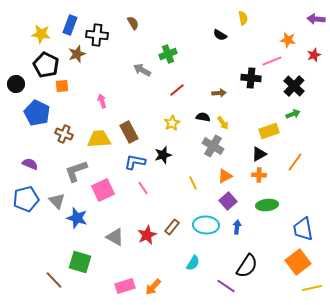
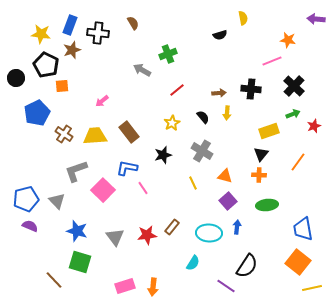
black cross at (97, 35): moved 1 px right, 2 px up
black semicircle at (220, 35): rotated 48 degrees counterclockwise
brown star at (77, 54): moved 5 px left, 4 px up
red star at (314, 55): moved 71 px down
black cross at (251, 78): moved 11 px down
black circle at (16, 84): moved 6 px up
pink arrow at (102, 101): rotated 112 degrees counterclockwise
blue pentagon at (37, 113): rotated 20 degrees clockwise
black semicircle at (203, 117): rotated 40 degrees clockwise
yellow arrow at (223, 123): moved 4 px right, 10 px up; rotated 40 degrees clockwise
brown rectangle at (129, 132): rotated 10 degrees counterclockwise
brown cross at (64, 134): rotated 12 degrees clockwise
yellow trapezoid at (99, 139): moved 4 px left, 3 px up
gray cross at (213, 146): moved 11 px left, 5 px down
black triangle at (259, 154): moved 2 px right; rotated 21 degrees counterclockwise
blue L-shape at (135, 162): moved 8 px left, 6 px down
orange line at (295, 162): moved 3 px right
purple semicircle at (30, 164): moved 62 px down
orange triangle at (225, 176): rotated 42 degrees clockwise
pink square at (103, 190): rotated 20 degrees counterclockwise
blue star at (77, 218): moved 13 px down
cyan ellipse at (206, 225): moved 3 px right, 8 px down
red star at (147, 235): rotated 18 degrees clockwise
gray triangle at (115, 237): rotated 24 degrees clockwise
orange square at (298, 262): rotated 15 degrees counterclockwise
orange arrow at (153, 287): rotated 36 degrees counterclockwise
